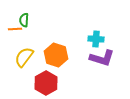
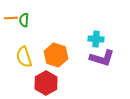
orange line: moved 4 px left, 11 px up
yellow semicircle: rotated 55 degrees counterclockwise
